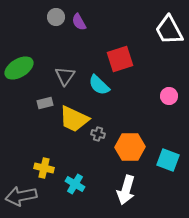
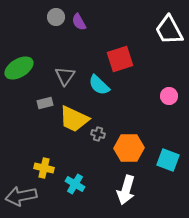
orange hexagon: moved 1 px left, 1 px down
